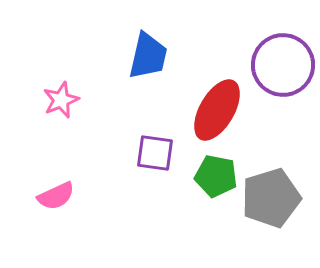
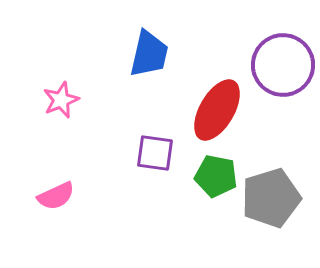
blue trapezoid: moved 1 px right, 2 px up
